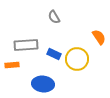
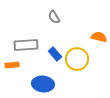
orange semicircle: rotated 42 degrees counterclockwise
blue rectangle: moved 1 px right; rotated 24 degrees clockwise
